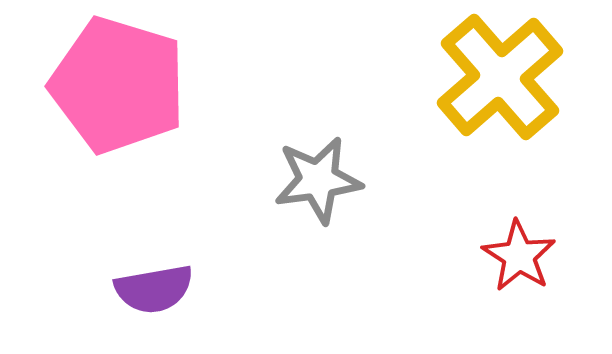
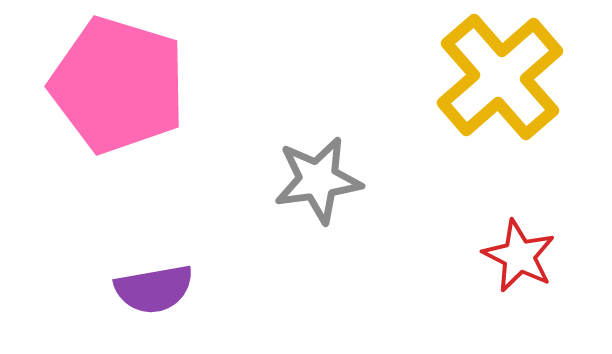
red star: rotated 6 degrees counterclockwise
